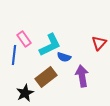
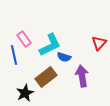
blue line: rotated 18 degrees counterclockwise
